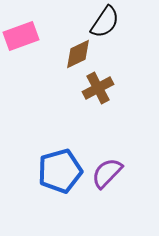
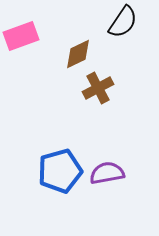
black semicircle: moved 18 px right
purple semicircle: rotated 36 degrees clockwise
